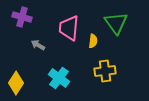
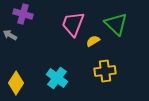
purple cross: moved 1 px right, 3 px up
green triangle: moved 1 px down; rotated 10 degrees counterclockwise
pink trapezoid: moved 4 px right, 4 px up; rotated 16 degrees clockwise
yellow semicircle: rotated 128 degrees counterclockwise
gray arrow: moved 28 px left, 10 px up
cyan cross: moved 2 px left
